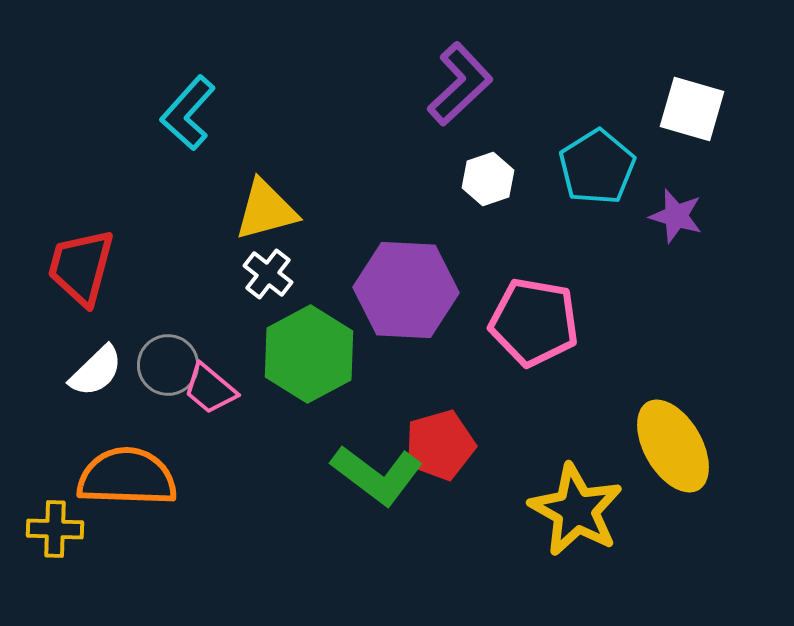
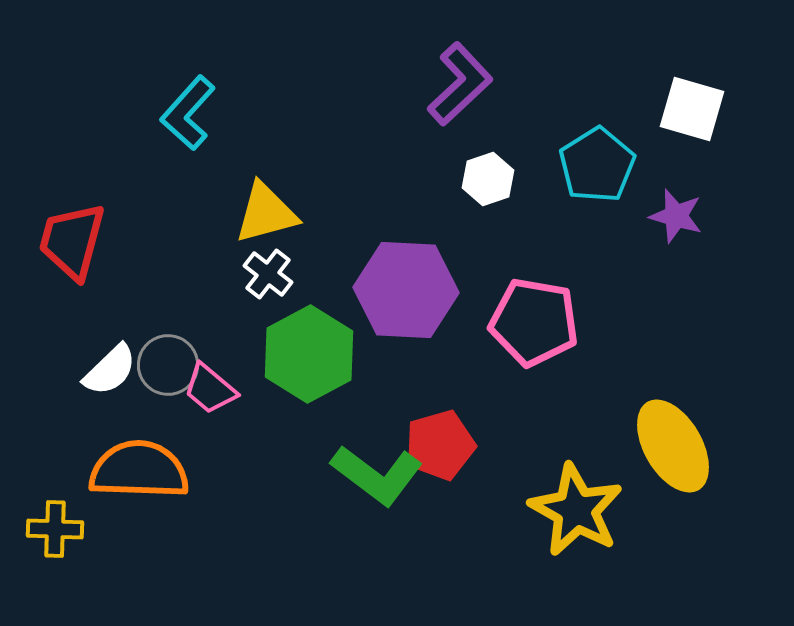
cyan pentagon: moved 2 px up
yellow triangle: moved 3 px down
red trapezoid: moved 9 px left, 26 px up
white semicircle: moved 14 px right, 1 px up
orange semicircle: moved 12 px right, 7 px up
